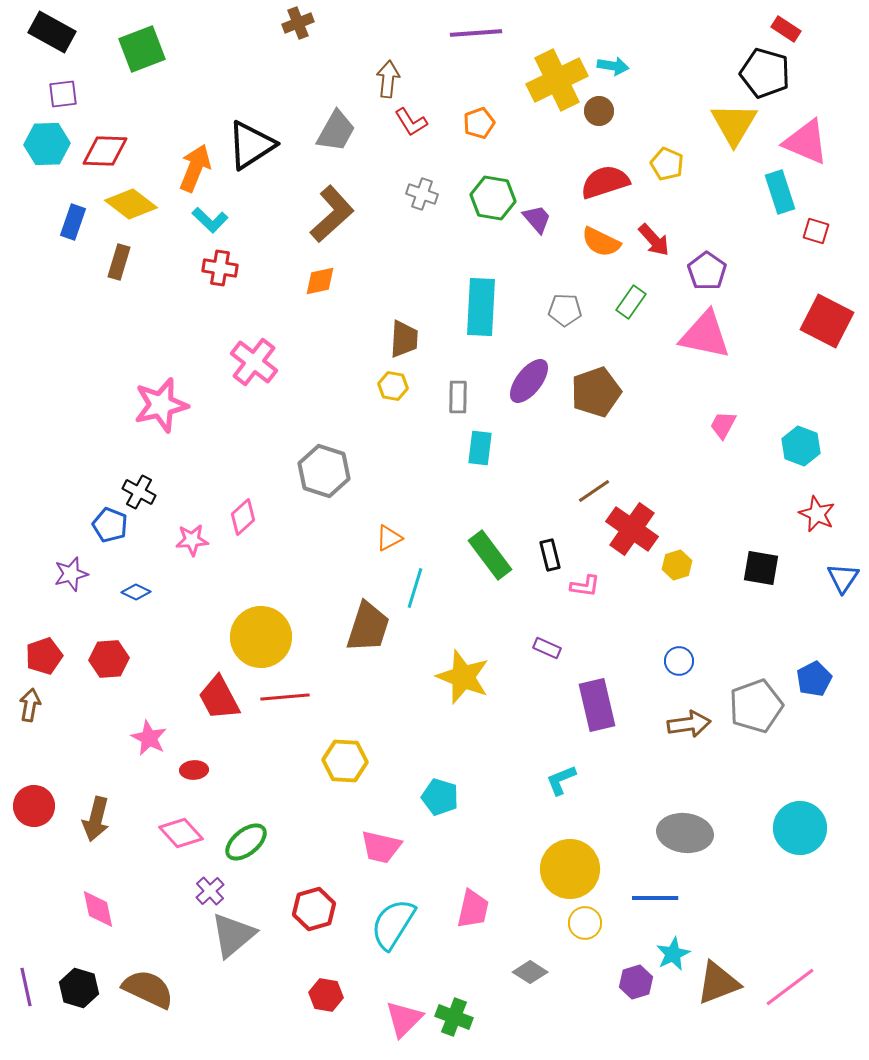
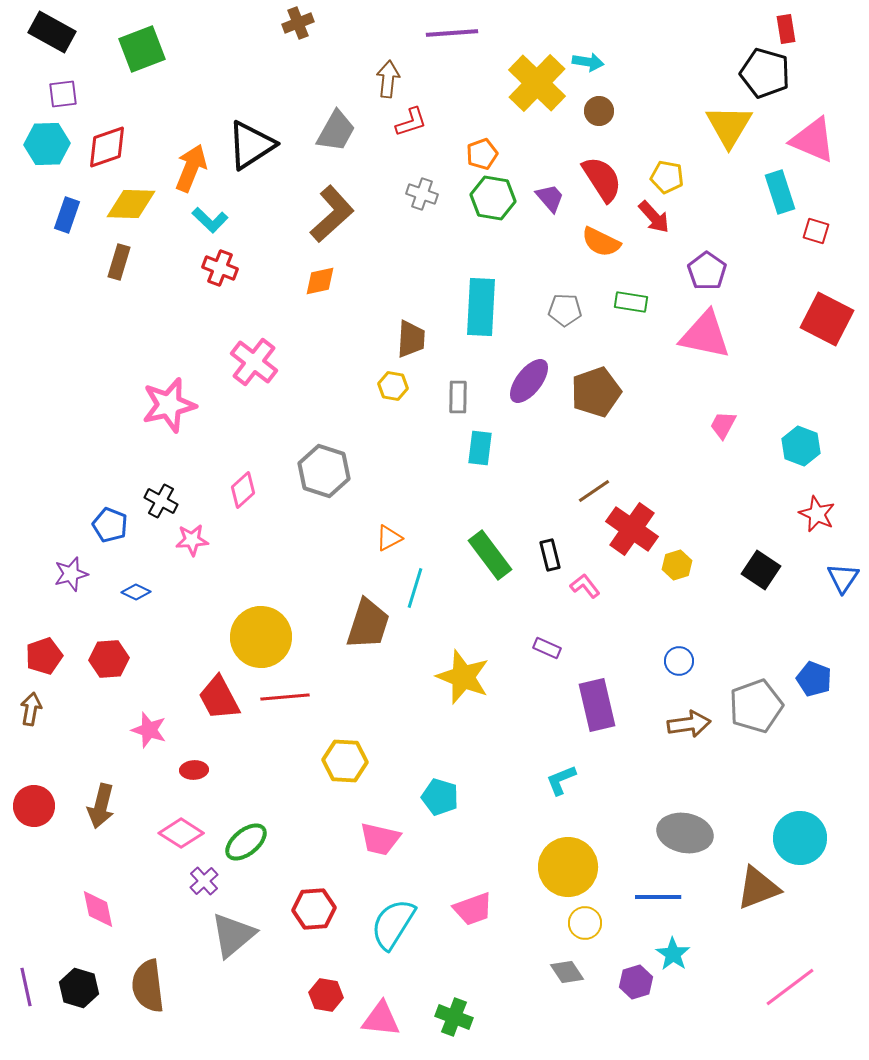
red rectangle at (786, 29): rotated 48 degrees clockwise
purple line at (476, 33): moved 24 px left
cyan arrow at (613, 66): moved 25 px left, 4 px up
yellow cross at (557, 80): moved 20 px left, 3 px down; rotated 20 degrees counterclockwise
red L-shape at (411, 122): rotated 76 degrees counterclockwise
orange pentagon at (479, 123): moved 3 px right, 31 px down
yellow triangle at (734, 124): moved 5 px left, 2 px down
pink triangle at (806, 142): moved 7 px right, 2 px up
red diamond at (105, 151): moved 2 px right, 4 px up; rotated 21 degrees counterclockwise
yellow pentagon at (667, 164): moved 13 px down; rotated 12 degrees counterclockwise
orange arrow at (195, 168): moved 4 px left
red semicircle at (605, 182): moved 3 px left, 3 px up; rotated 75 degrees clockwise
yellow diamond at (131, 204): rotated 36 degrees counterclockwise
purple trapezoid at (537, 219): moved 13 px right, 21 px up
blue rectangle at (73, 222): moved 6 px left, 7 px up
red arrow at (654, 240): moved 23 px up
red cross at (220, 268): rotated 12 degrees clockwise
green rectangle at (631, 302): rotated 64 degrees clockwise
red square at (827, 321): moved 2 px up
brown trapezoid at (404, 339): moved 7 px right
pink star at (161, 405): moved 8 px right
black cross at (139, 492): moved 22 px right, 9 px down
pink diamond at (243, 517): moved 27 px up
black square at (761, 568): moved 2 px down; rotated 24 degrees clockwise
pink L-shape at (585, 586): rotated 136 degrees counterclockwise
brown trapezoid at (368, 627): moved 3 px up
blue pentagon at (814, 679): rotated 24 degrees counterclockwise
brown arrow at (30, 705): moved 1 px right, 4 px down
pink star at (149, 738): moved 8 px up; rotated 9 degrees counterclockwise
brown arrow at (96, 819): moved 5 px right, 13 px up
cyan circle at (800, 828): moved 10 px down
pink diamond at (181, 833): rotated 15 degrees counterclockwise
gray ellipse at (685, 833): rotated 4 degrees clockwise
pink trapezoid at (381, 847): moved 1 px left, 8 px up
yellow circle at (570, 869): moved 2 px left, 2 px up
purple cross at (210, 891): moved 6 px left, 10 px up
blue line at (655, 898): moved 3 px right, 1 px up
red hexagon at (314, 909): rotated 12 degrees clockwise
pink trapezoid at (473, 909): rotated 57 degrees clockwise
cyan star at (673, 954): rotated 12 degrees counterclockwise
gray diamond at (530, 972): moved 37 px right; rotated 24 degrees clockwise
brown triangle at (718, 983): moved 40 px right, 95 px up
brown semicircle at (148, 989): moved 3 px up; rotated 122 degrees counterclockwise
pink triangle at (404, 1019): moved 23 px left; rotated 51 degrees clockwise
